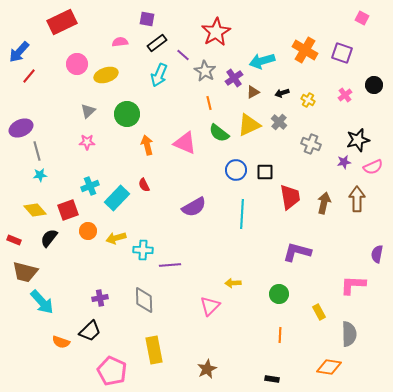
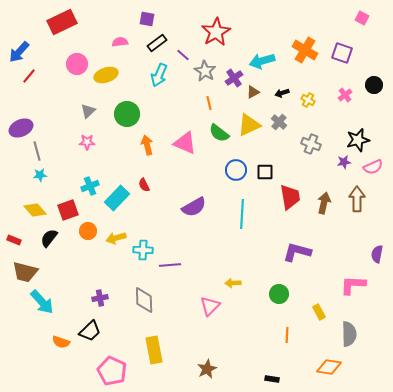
orange line at (280, 335): moved 7 px right
